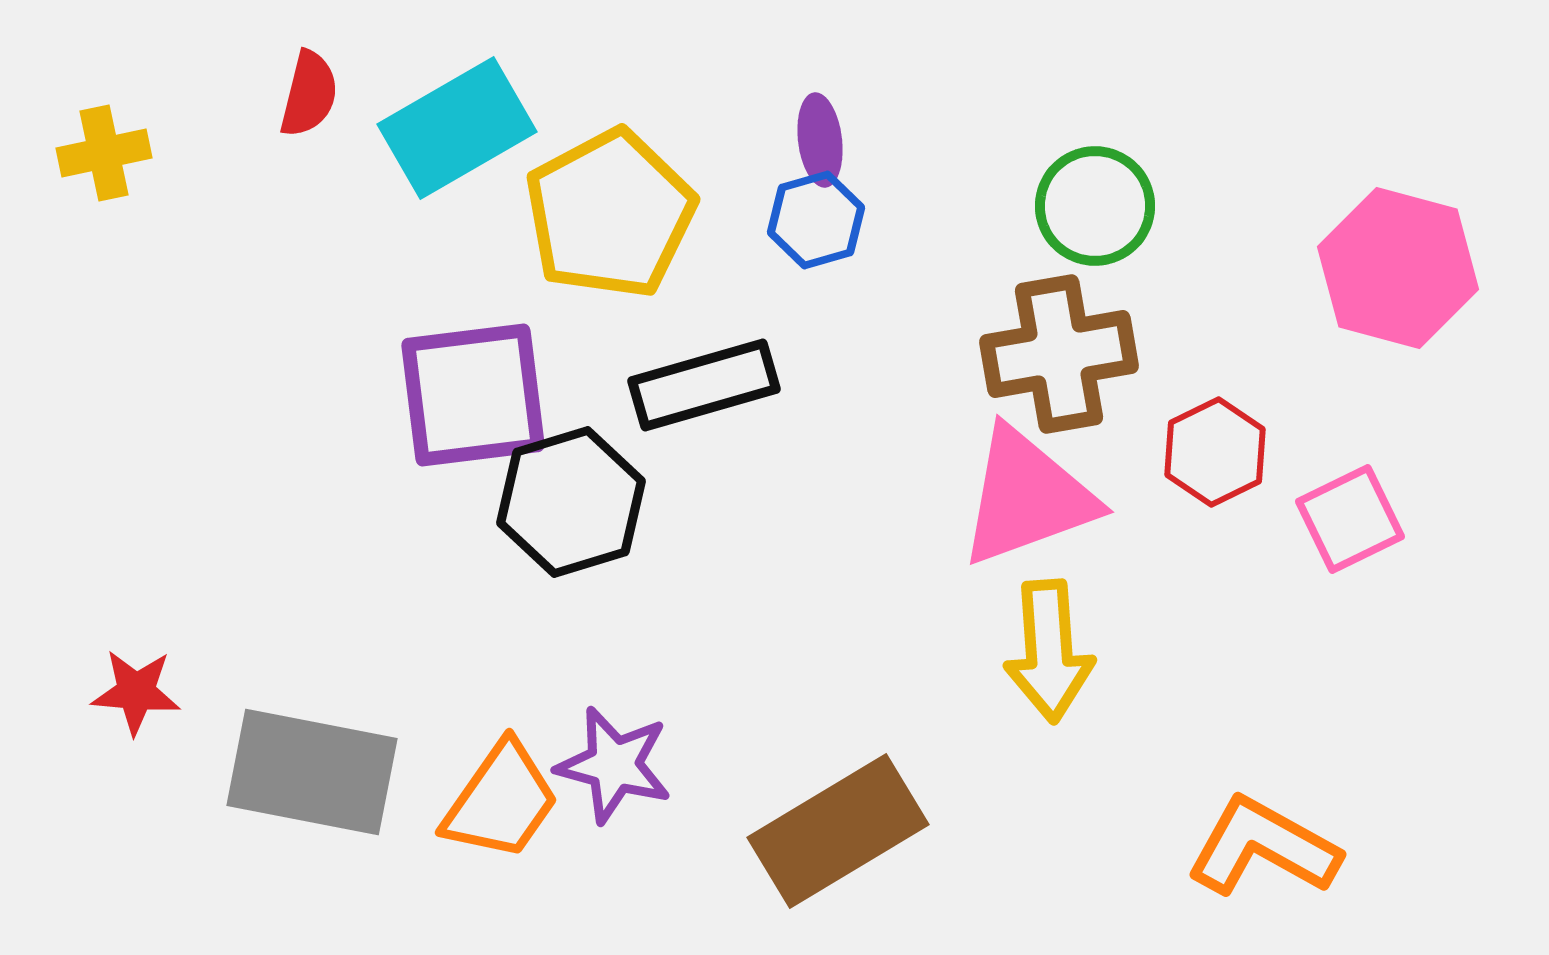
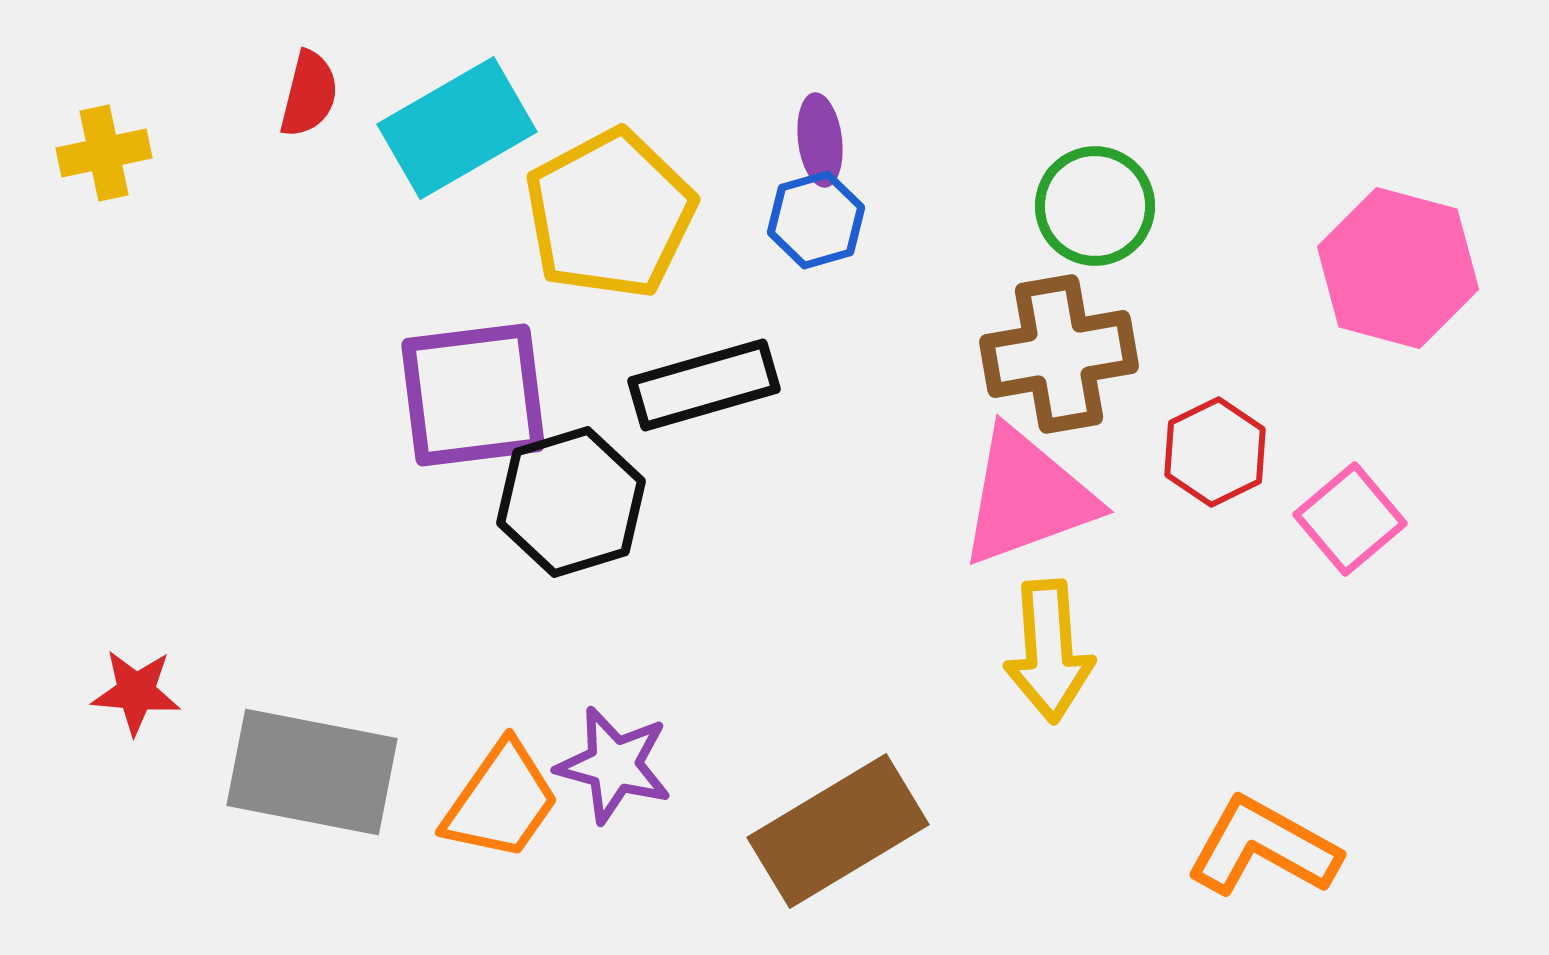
pink square: rotated 14 degrees counterclockwise
